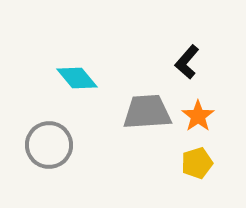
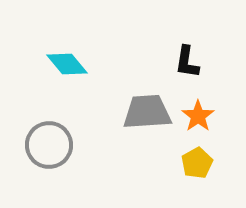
black L-shape: rotated 32 degrees counterclockwise
cyan diamond: moved 10 px left, 14 px up
yellow pentagon: rotated 12 degrees counterclockwise
